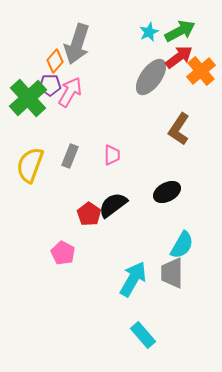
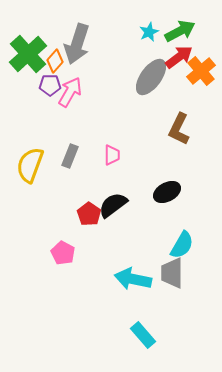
green cross: moved 44 px up
brown L-shape: rotated 8 degrees counterclockwise
cyan arrow: rotated 108 degrees counterclockwise
